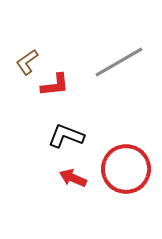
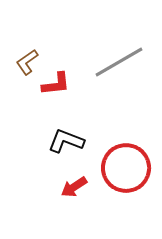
red L-shape: moved 1 px right, 1 px up
black L-shape: moved 5 px down
red circle: moved 1 px up
red arrow: moved 1 px right, 9 px down; rotated 56 degrees counterclockwise
